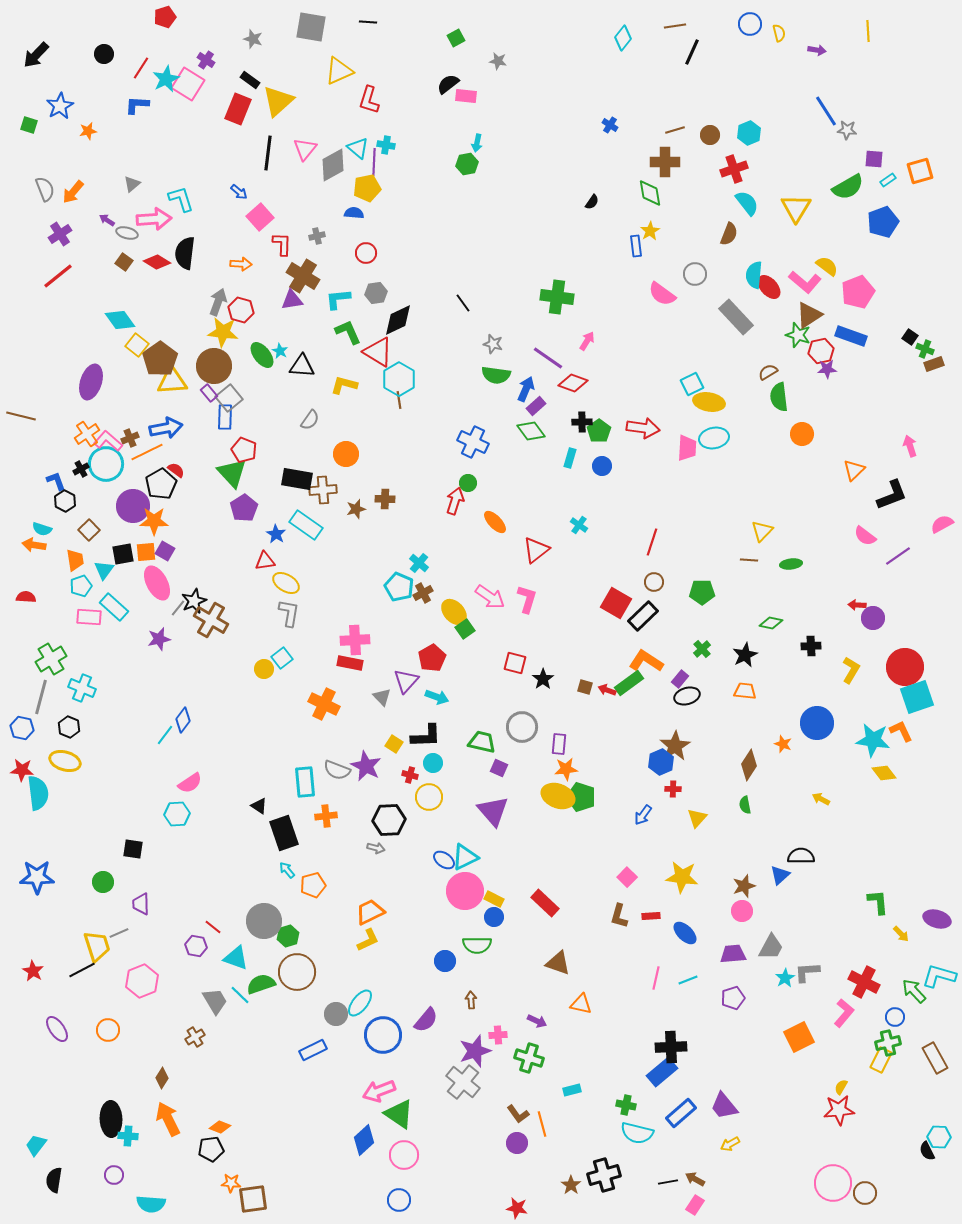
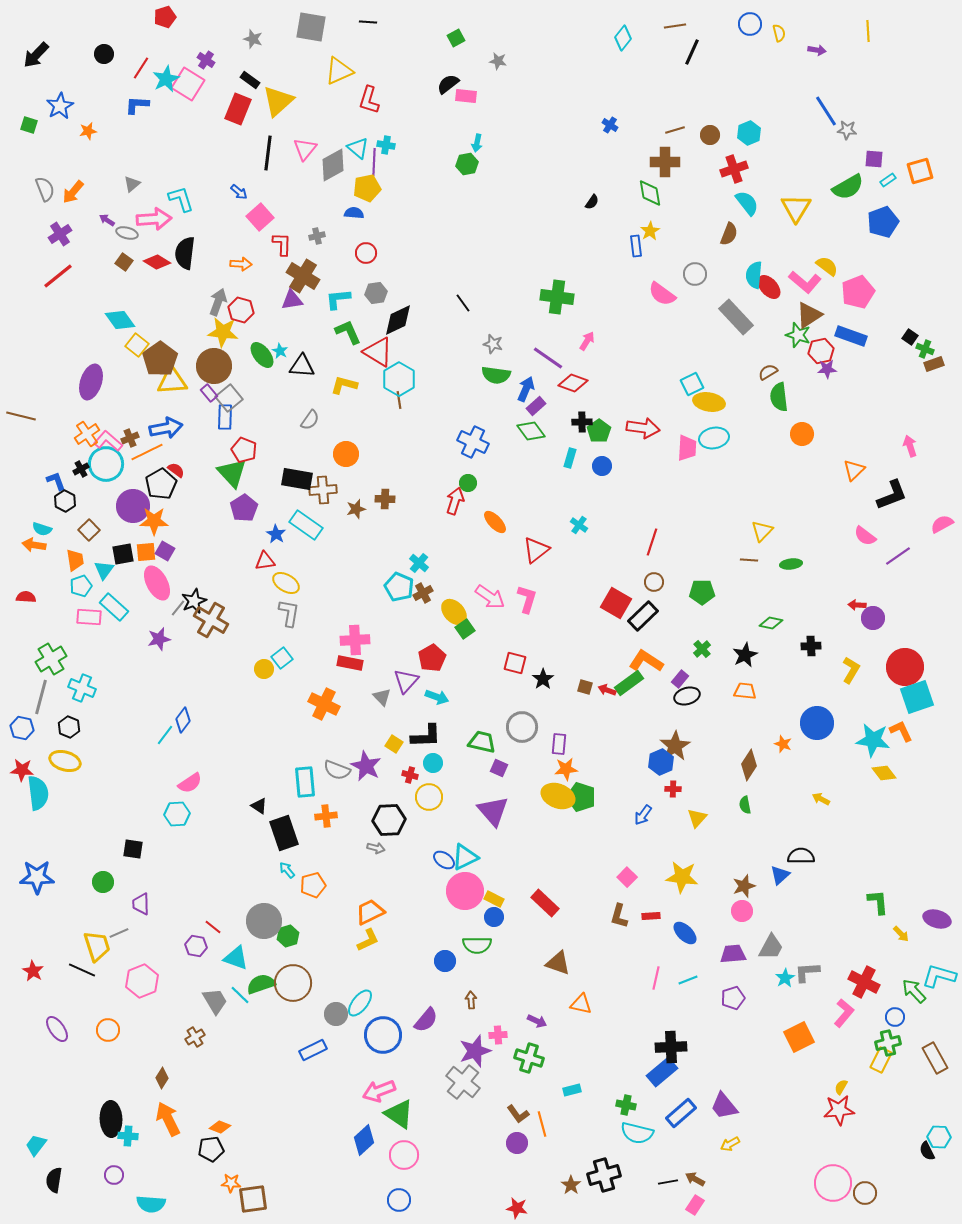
black line at (82, 970): rotated 52 degrees clockwise
brown circle at (297, 972): moved 4 px left, 11 px down
